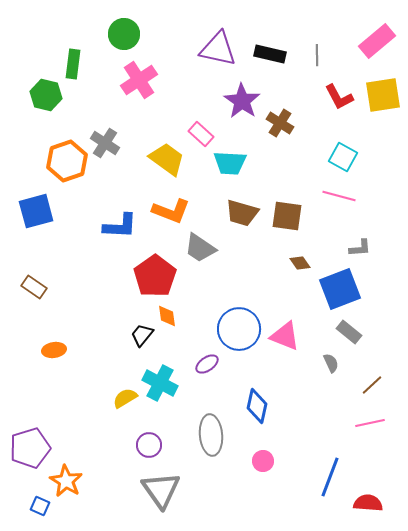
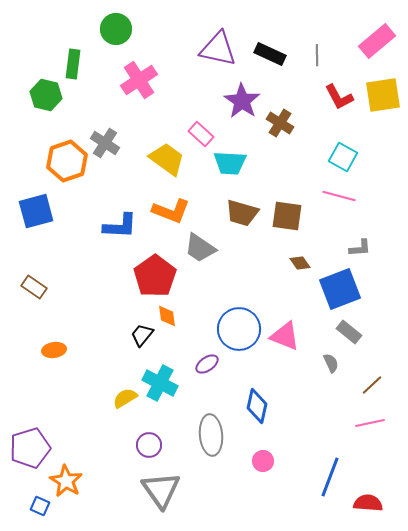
green circle at (124, 34): moved 8 px left, 5 px up
black rectangle at (270, 54): rotated 12 degrees clockwise
